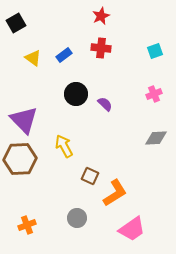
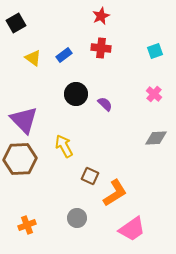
pink cross: rotated 28 degrees counterclockwise
